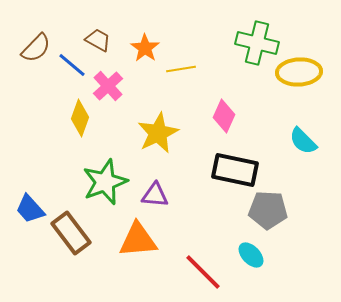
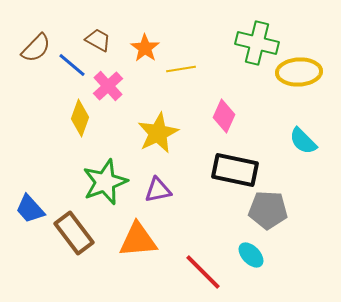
purple triangle: moved 3 px right, 5 px up; rotated 16 degrees counterclockwise
brown rectangle: moved 3 px right
